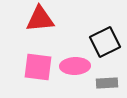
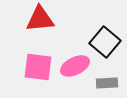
black square: rotated 24 degrees counterclockwise
pink ellipse: rotated 24 degrees counterclockwise
